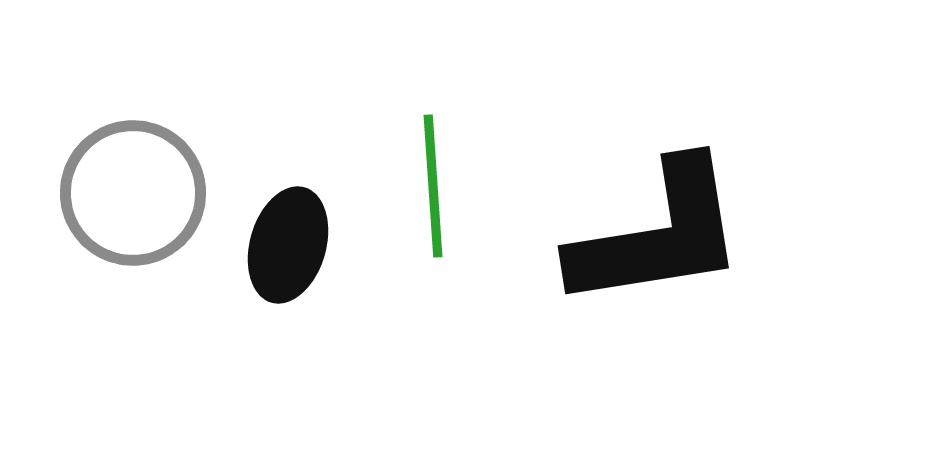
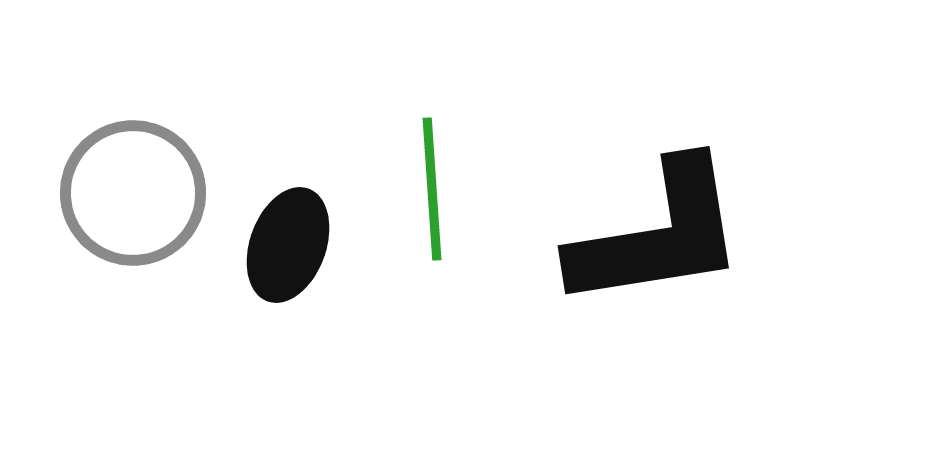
green line: moved 1 px left, 3 px down
black ellipse: rotated 4 degrees clockwise
